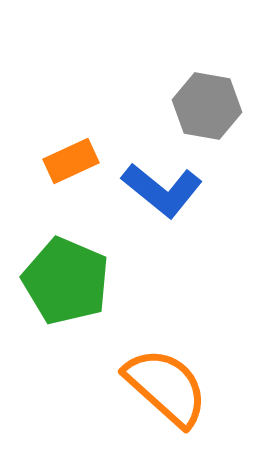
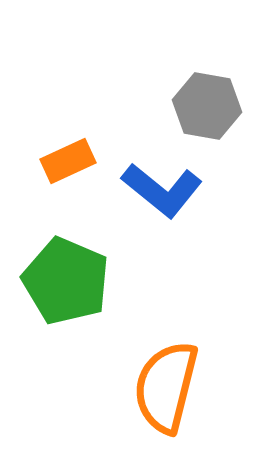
orange rectangle: moved 3 px left
orange semicircle: rotated 118 degrees counterclockwise
